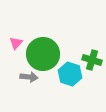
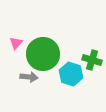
cyan hexagon: moved 1 px right
